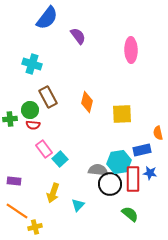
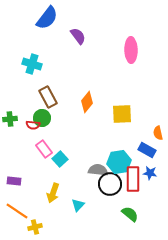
orange diamond: rotated 25 degrees clockwise
green circle: moved 12 px right, 8 px down
blue rectangle: moved 5 px right; rotated 42 degrees clockwise
